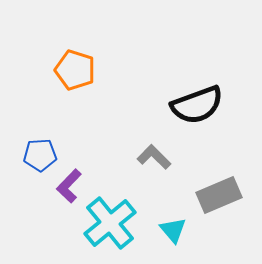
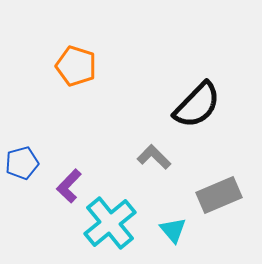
orange pentagon: moved 1 px right, 4 px up
black semicircle: rotated 26 degrees counterclockwise
blue pentagon: moved 18 px left, 8 px down; rotated 12 degrees counterclockwise
